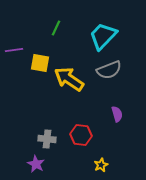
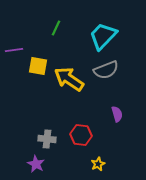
yellow square: moved 2 px left, 3 px down
gray semicircle: moved 3 px left
yellow star: moved 3 px left, 1 px up
